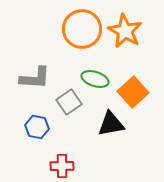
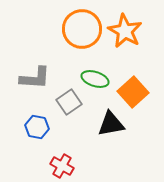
red cross: rotated 30 degrees clockwise
